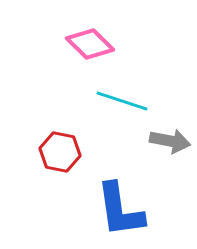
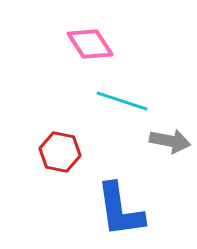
pink diamond: rotated 12 degrees clockwise
